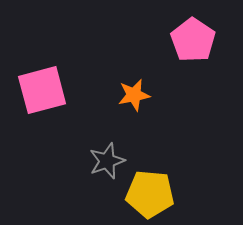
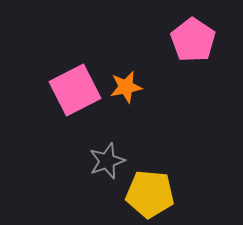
pink square: moved 33 px right; rotated 12 degrees counterclockwise
orange star: moved 8 px left, 8 px up
